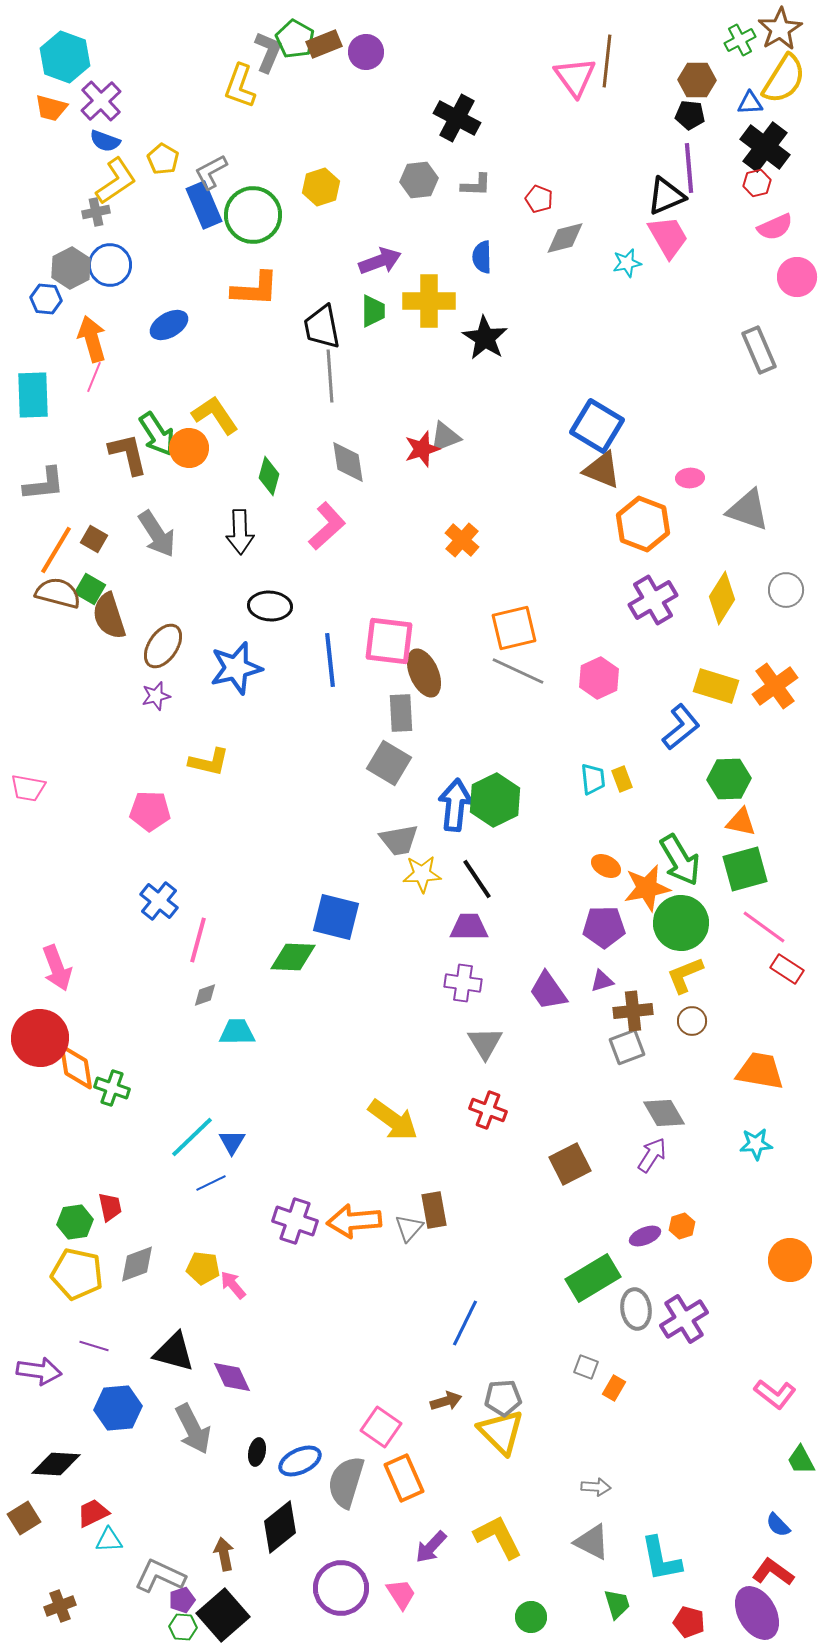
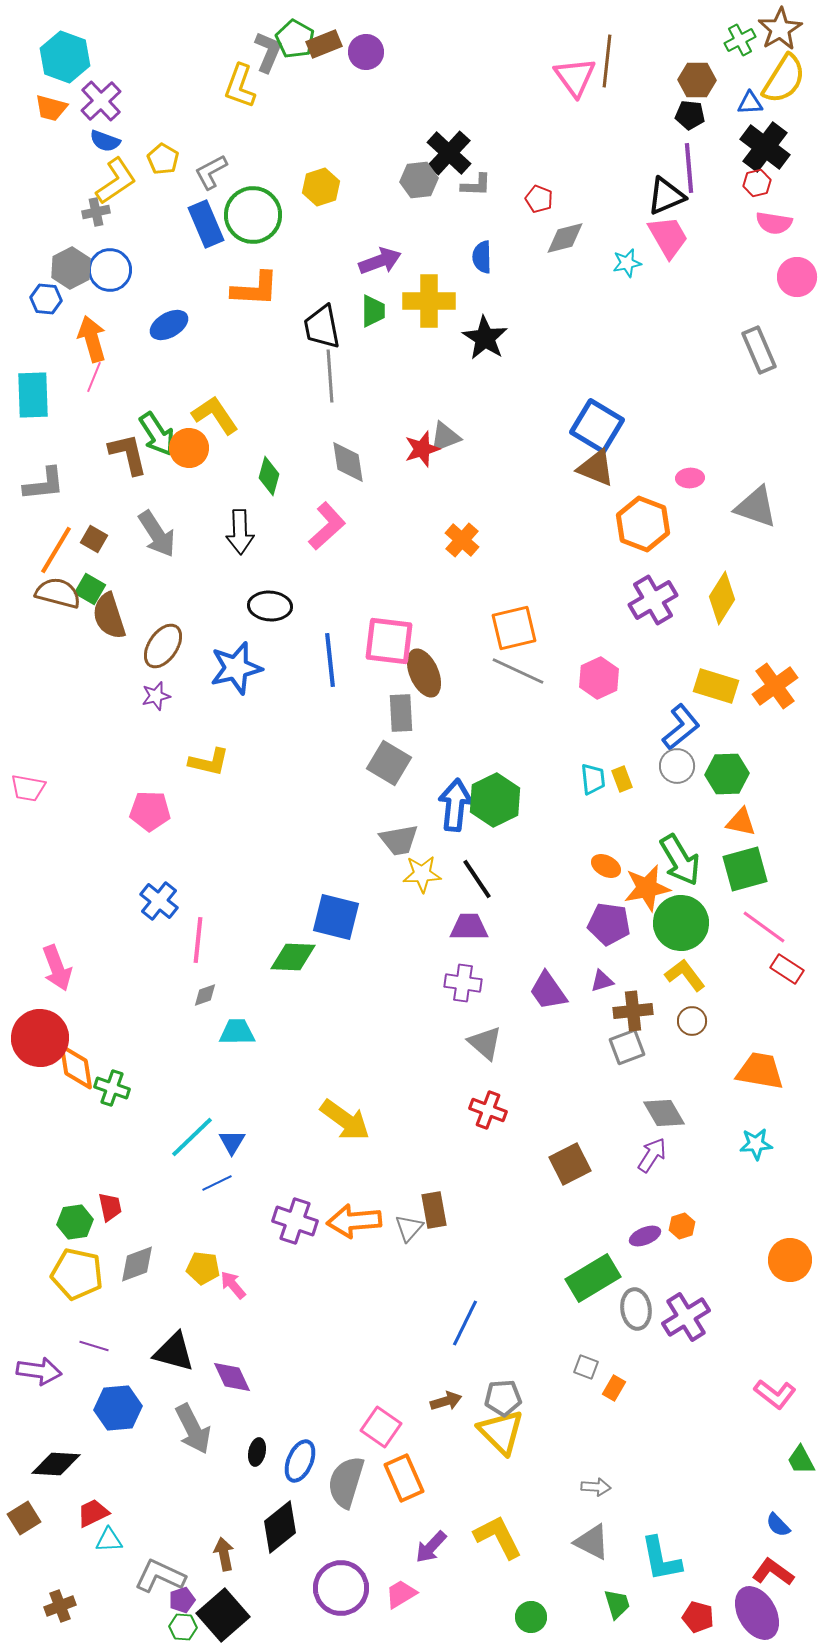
black cross at (457, 118): moved 8 px left, 35 px down; rotated 15 degrees clockwise
blue rectangle at (204, 205): moved 2 px right, 19 px down
pink semicircle at (775, 227): moved 1 px left, 4 px up; rotated 33 degrees clockwise
blue circle at (110, 265): moved 5 px down
brown triangle at (602, 470): moved 6 px left, 2 px up
gray triangle at (748, 510): moved 8 px right, 3 px up
gray circle at (786, 590): moved 109 px left, 176 px down
green hexagon at (729, 779): moved 2 px left, 5 px up
purple pentagon at (604, 927): moved 5 px right, 3 px up; rotated 9 degrees clockwise
pink line at (198, 940): rotated 9 degrees counterclockwise
yellow L-shape at (685, 975): rotated 75 degrees clockwise
gray triangle at (485, 1043): rotated 18 degrees counterclockwise
yellow arrow at (393, 1120): moved 48 px left
blue line at (211, 1183): moved 6 px right
purple cross at (684, 1319): moved 2 px right, 2 px up
blue ellipse at (300, 1461): rotated 42 degrees counterclockwise
pink trapezoid at (401, 1594): rotated 88 degrees counterclockwise
red pentagon at (689, 1622): moved 9 px right, 5 px up
